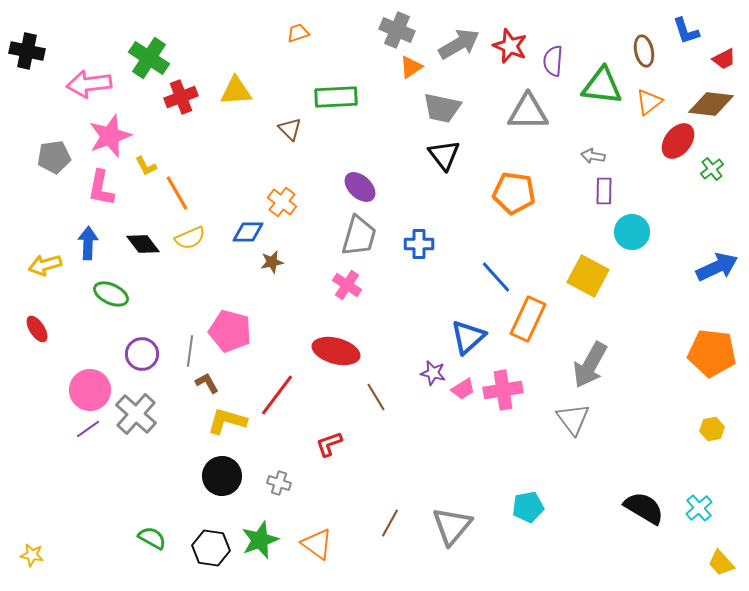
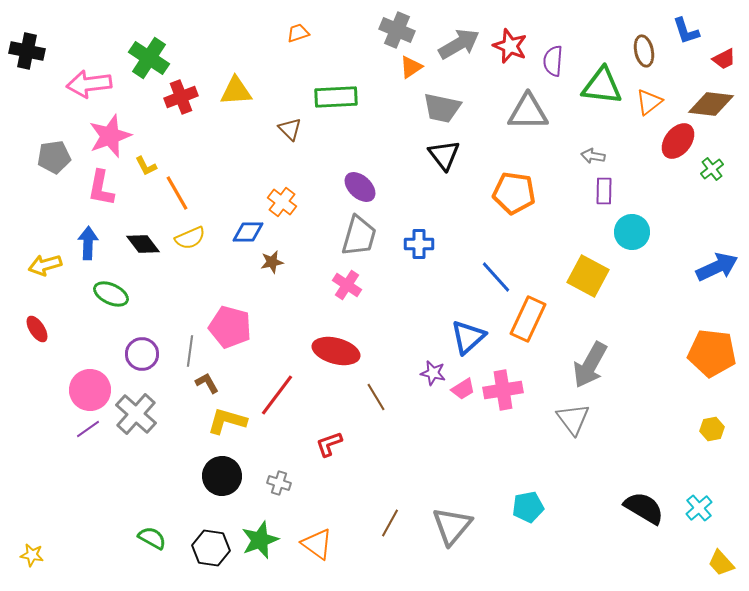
pink pentagon at (230, 331): moved 4 px up
